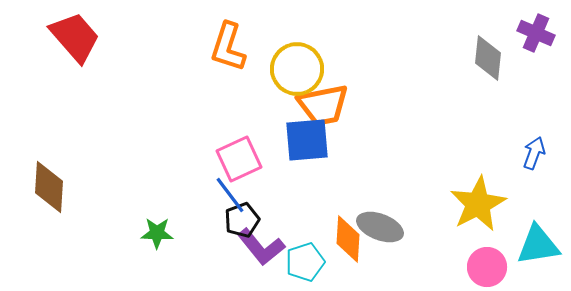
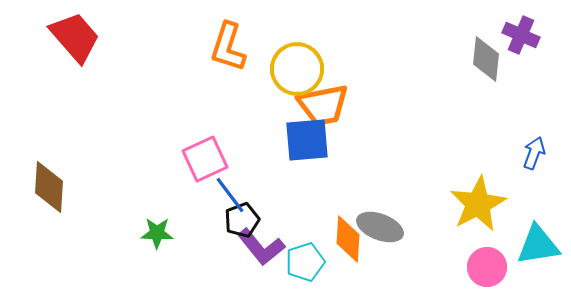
purple cross: moved 15 px left, 2 px down
gray diamond: moved 2 px left, 1 px down
pink square: moved 34 px left
